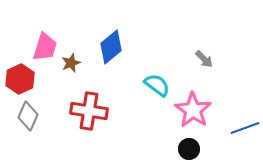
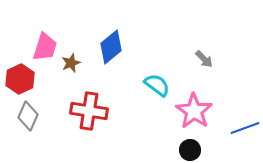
pink star: moved 1 px right, 1 px down
black circle: moved 1 px right, 1 px down
